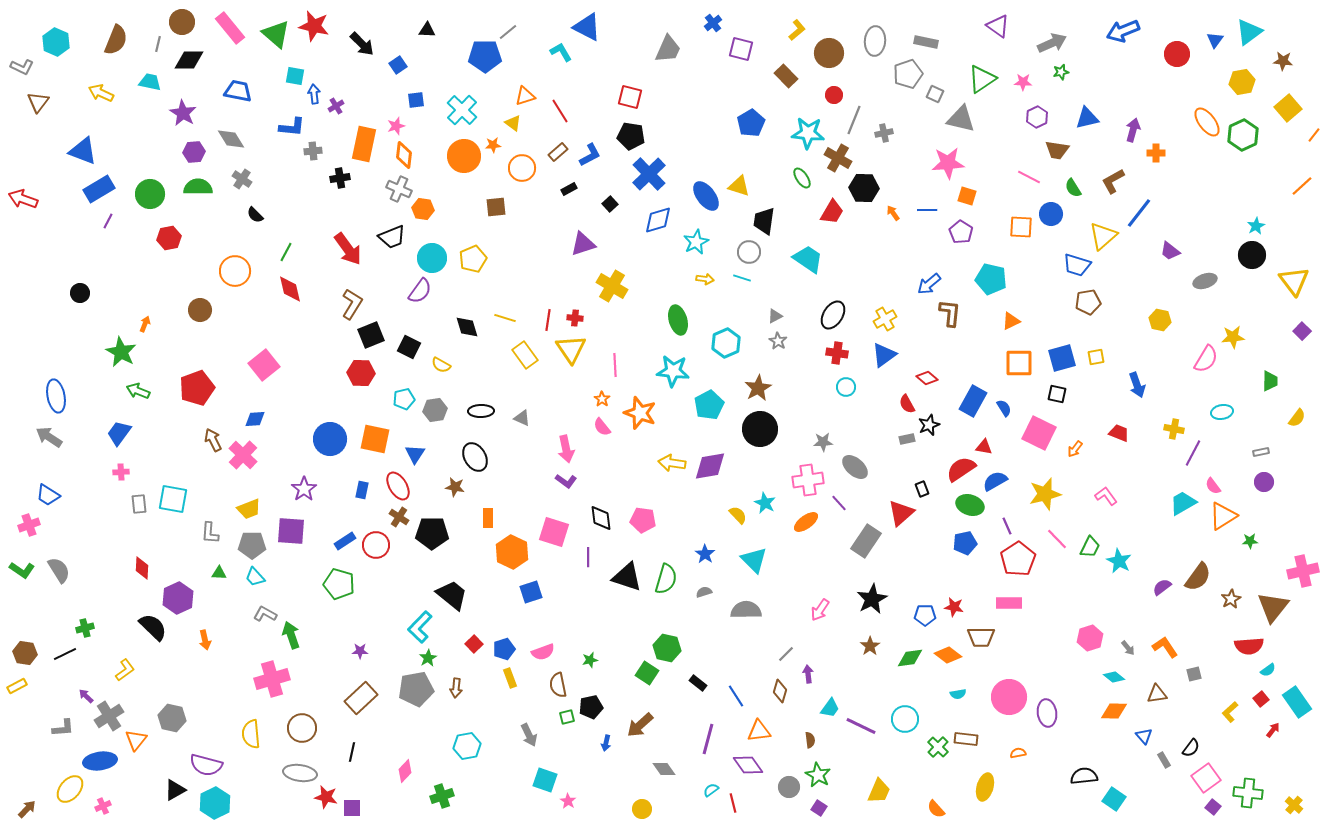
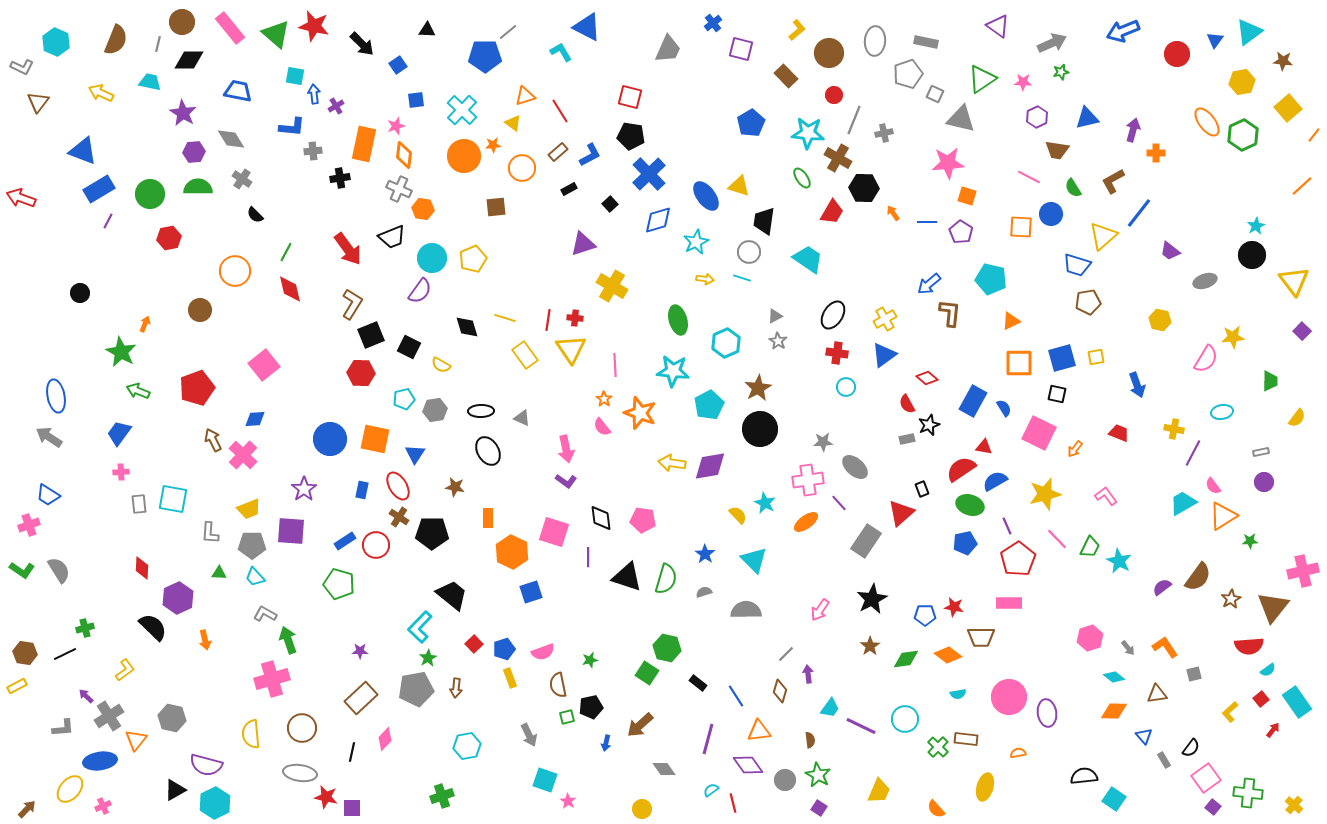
red arrow at (23, 199): moved 2 px left, 1 px up
blue line at (927, 210): moved 12 px down
orange star at (602, 399): moved 2 px right
black ellipse at (475, 457): moved 13 px right, 6 px up
green arrow at (291, 635): moved 3 px left, 5 px down
green diamond at (910, 658): moved 4 px left, 1 px down
pink diamond at (405, 771): moved 20 px left, 32 px up
gray circle at (789, 787): moved 4 px left, 7 px up
